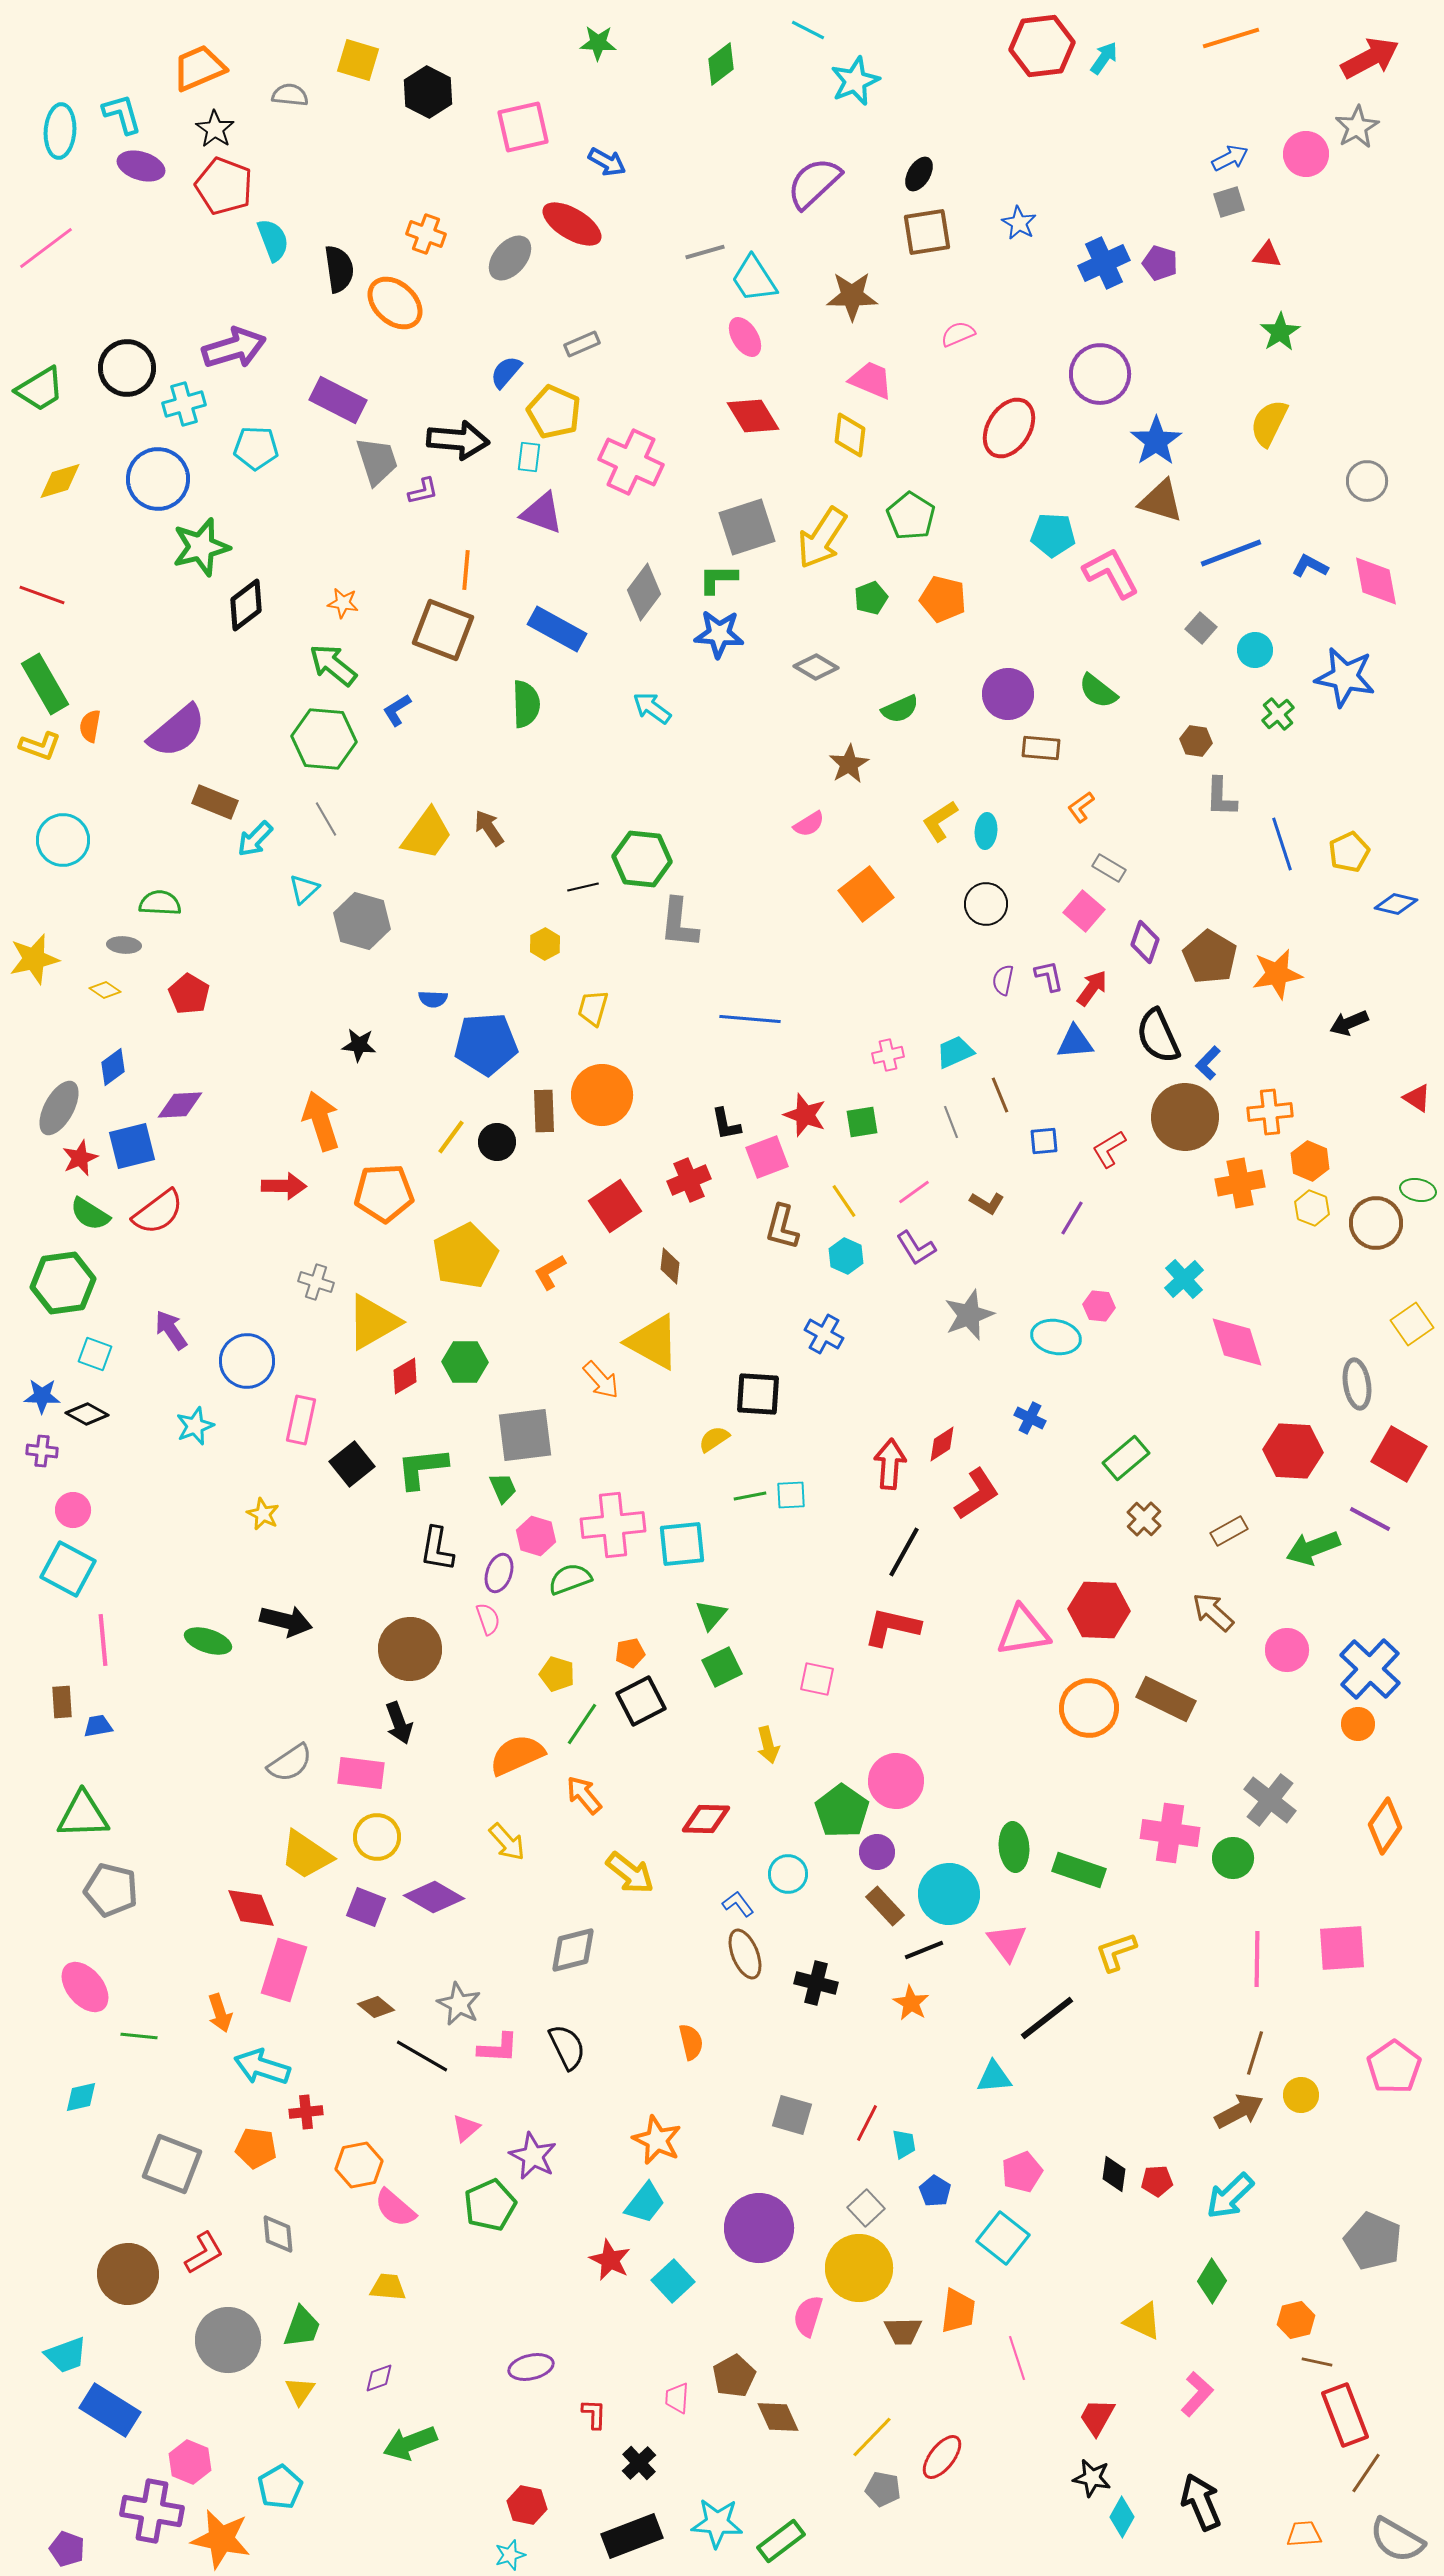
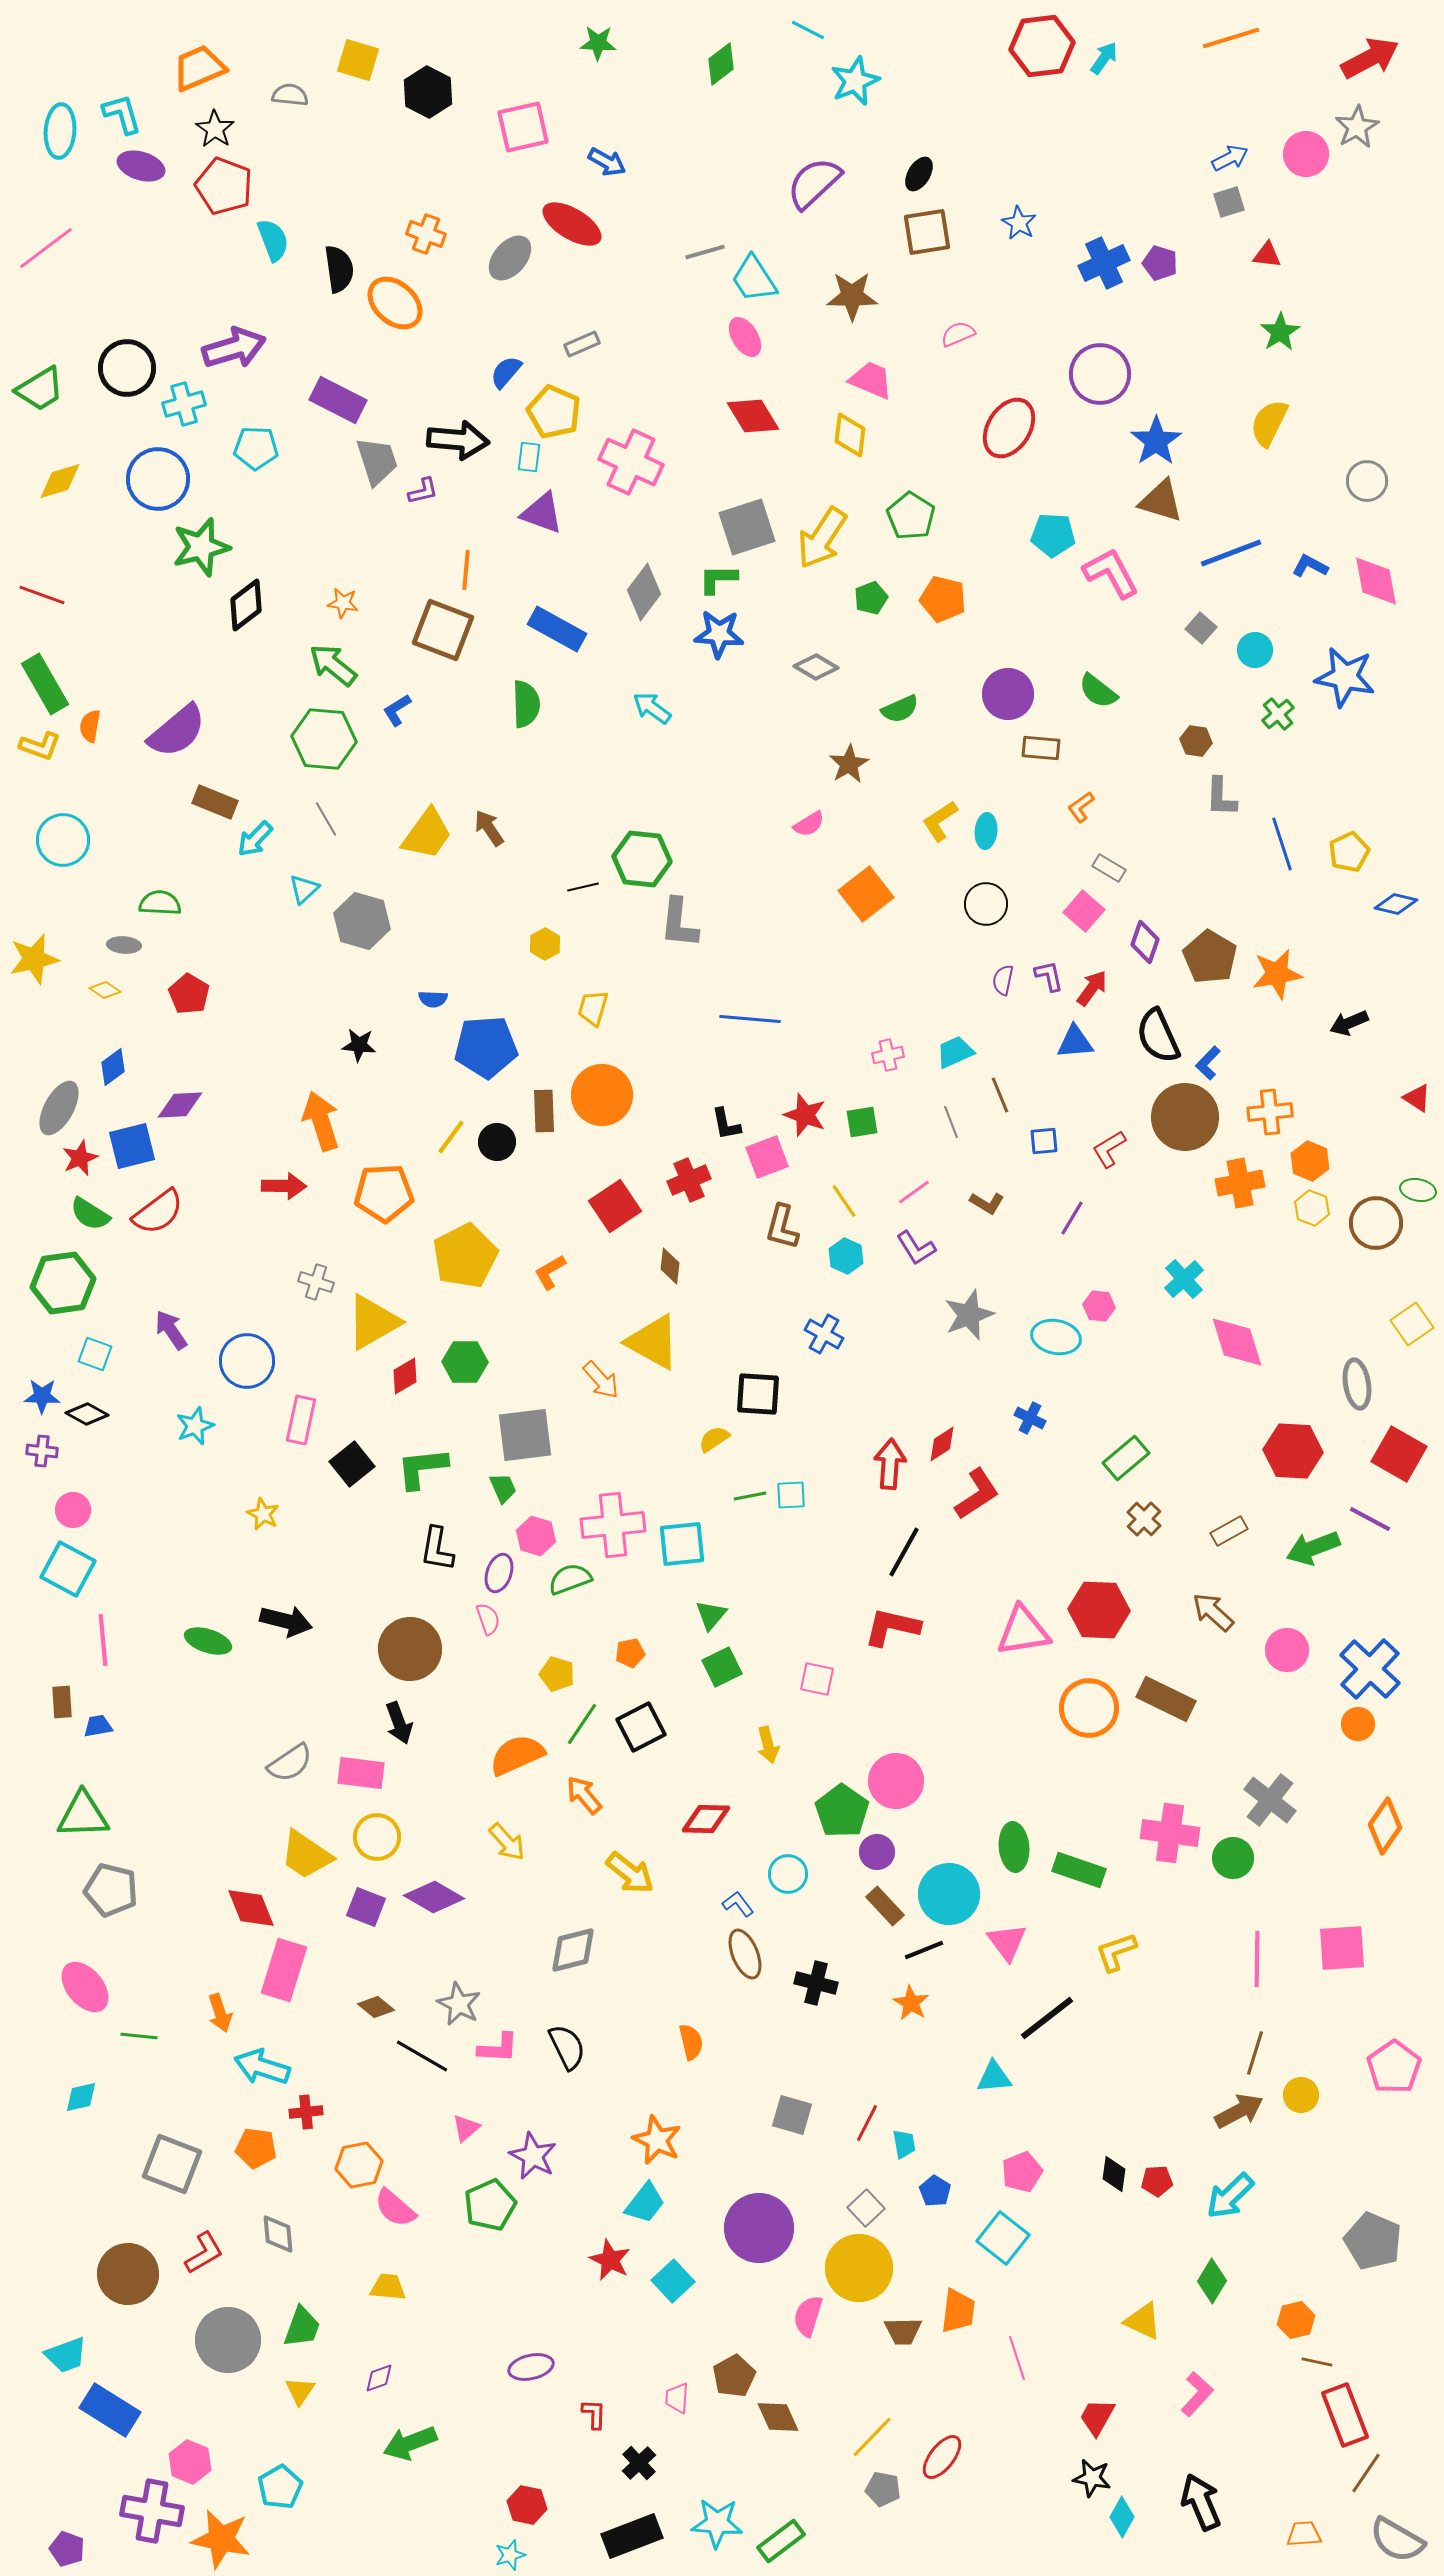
blue pentagon at (486, 1044): moved 3 px down
black square at (641, 1701): moved 26 px down
